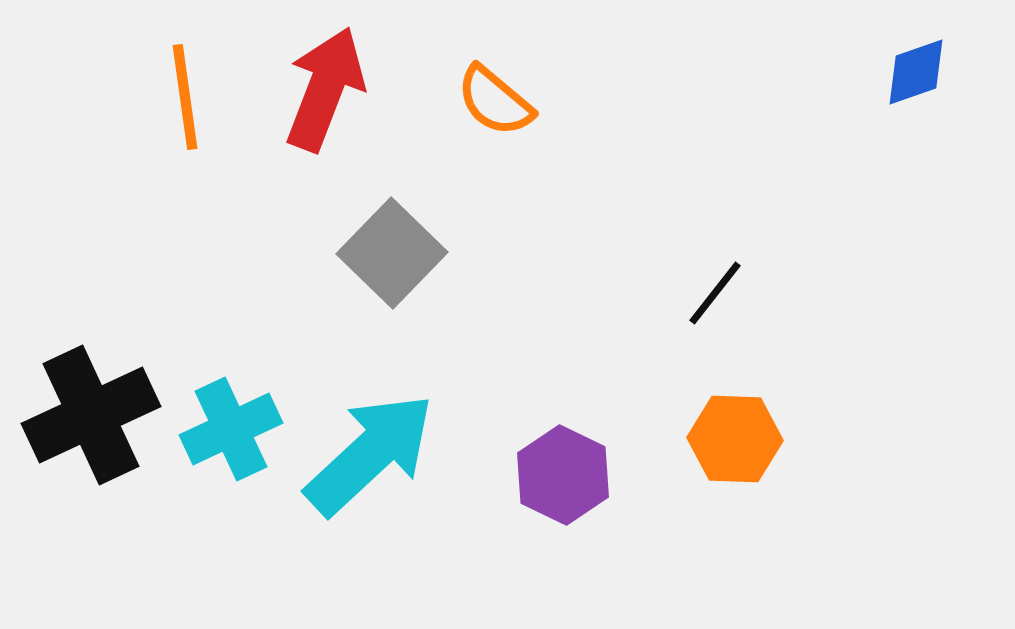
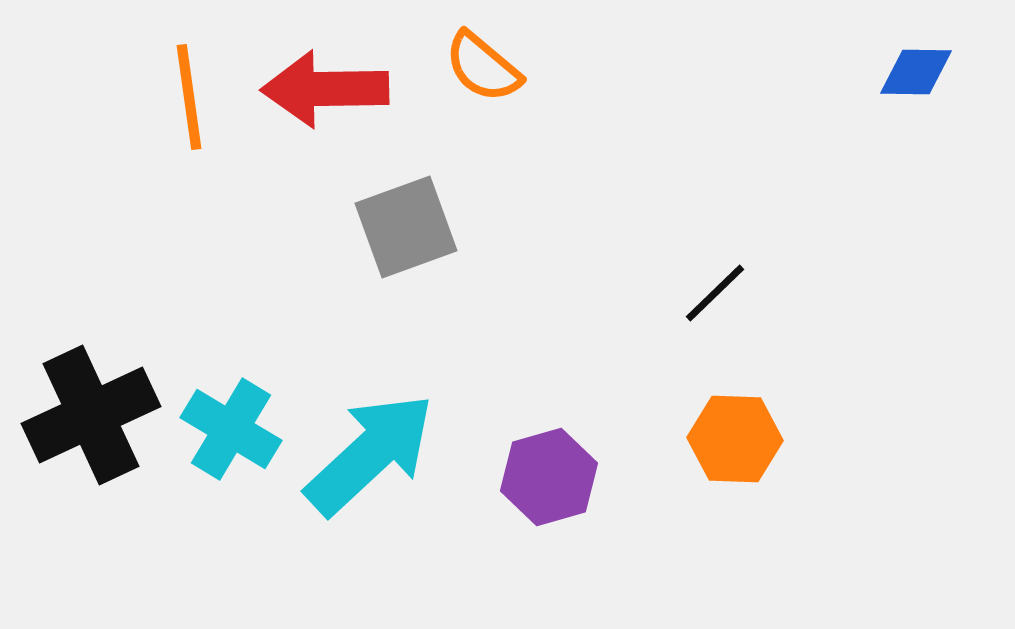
blue diamond: rotated 20 degrees clockwise
red arrow: rotated 112 degrees counterclockwise
orange line: moved 4 px right
orange semicircle: moved 12 px left, 34 px up
gray square: moved 14 px right, 26 px up; rotated 26 degrees clockwise
black line: rotated 8 degrees clockwise
cyan cross: rotated 34 degrees counterclockwise
purple hexagon: moved 14 px left, 2 px down; rotated 18 degrees clockwise
